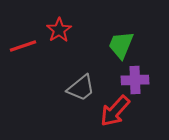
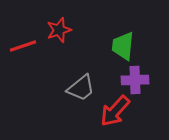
red star: rotated 15 degrees clockwise
green trapezoid: moved 2 px right, 1 px down; rotated 16 degrees counterclockwise
